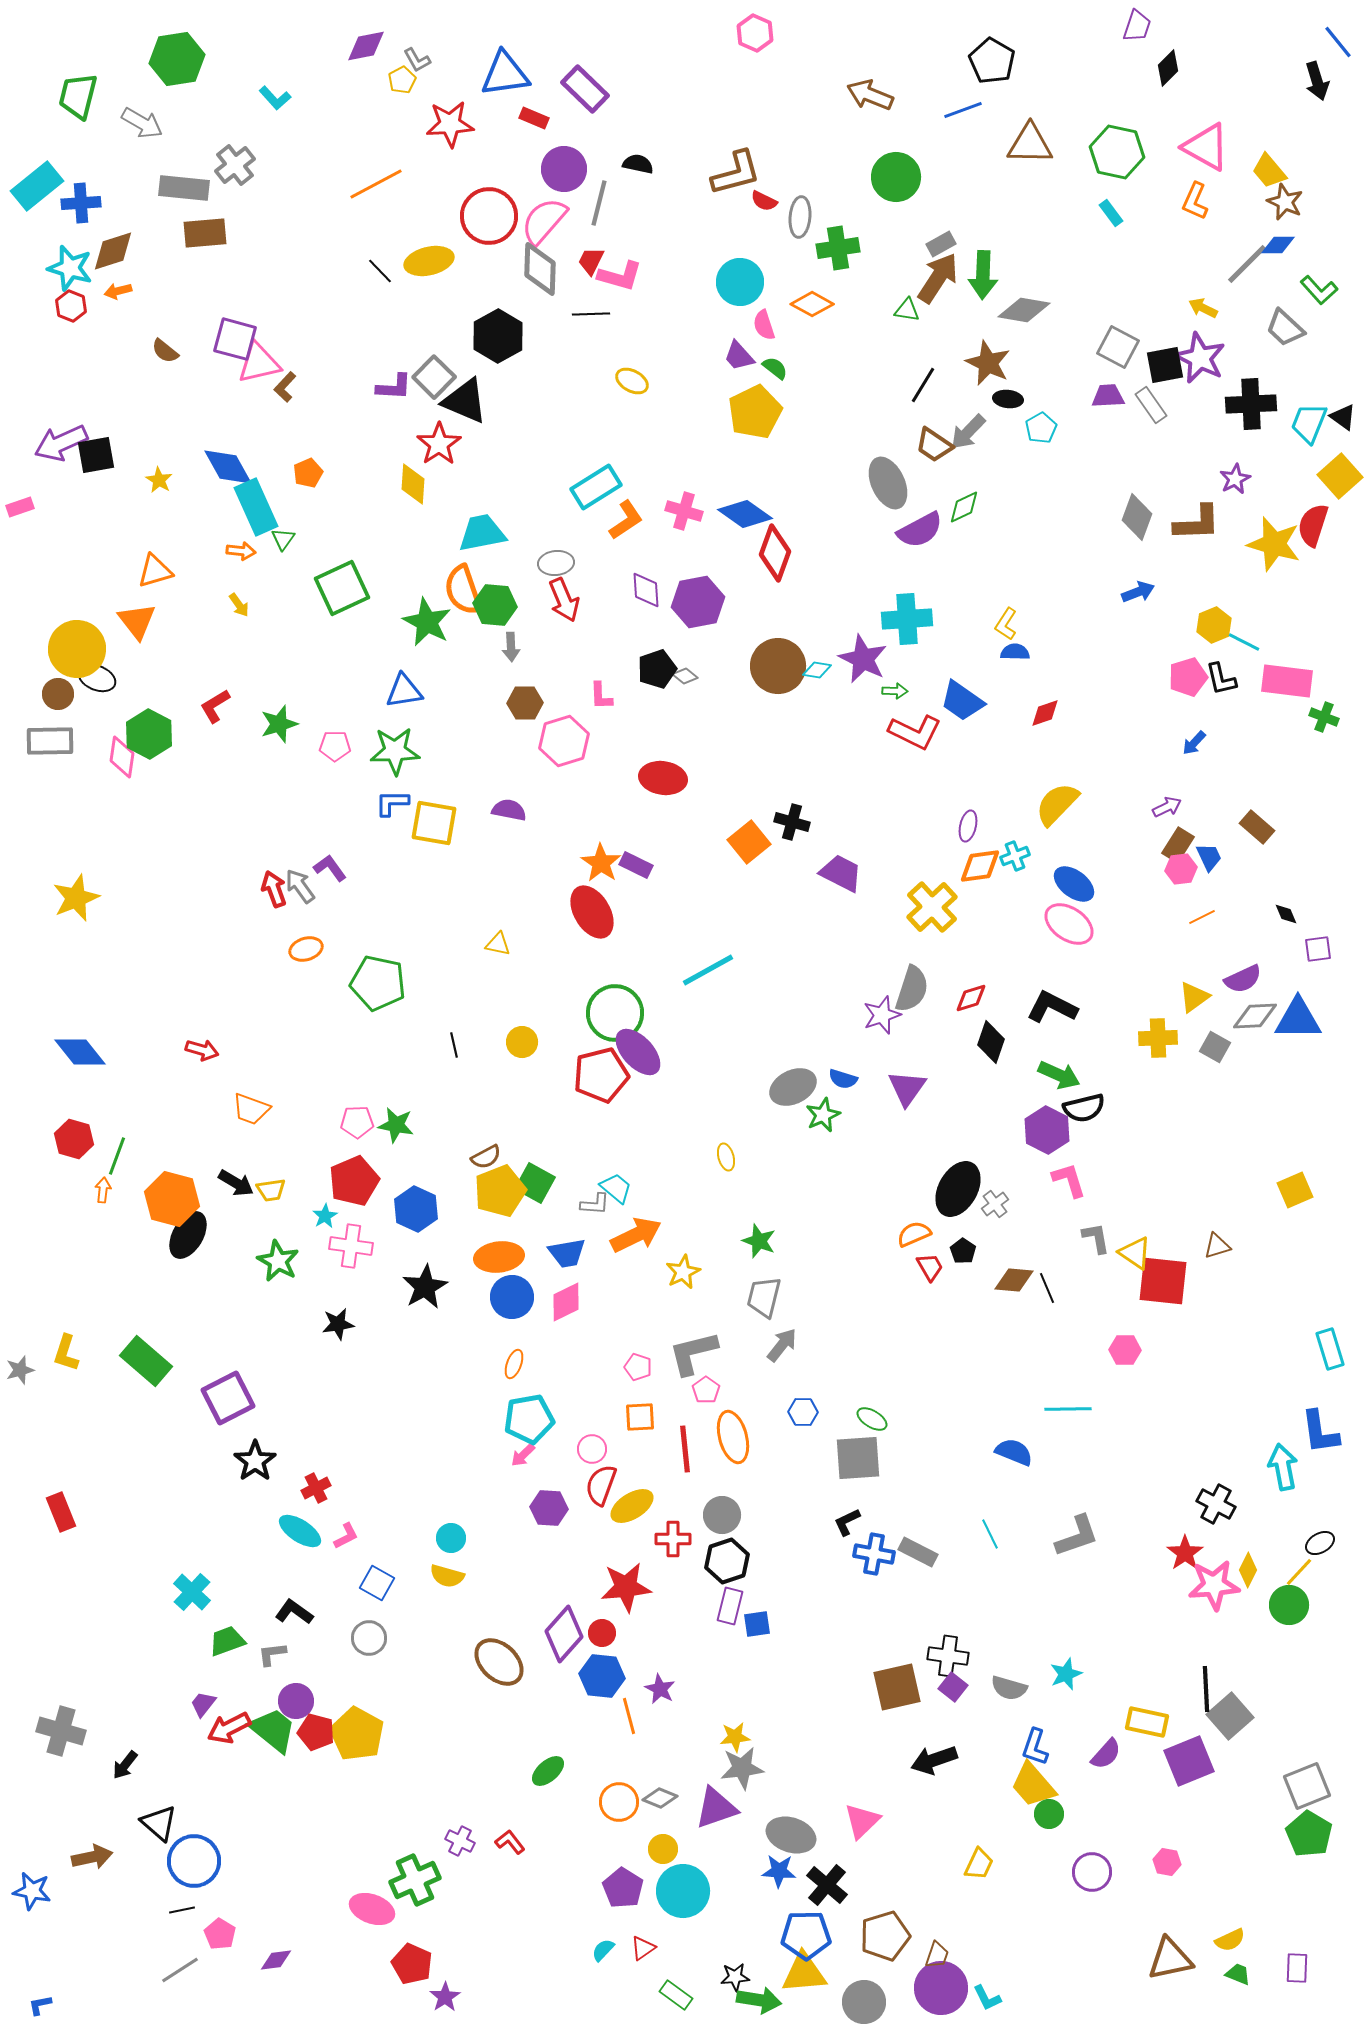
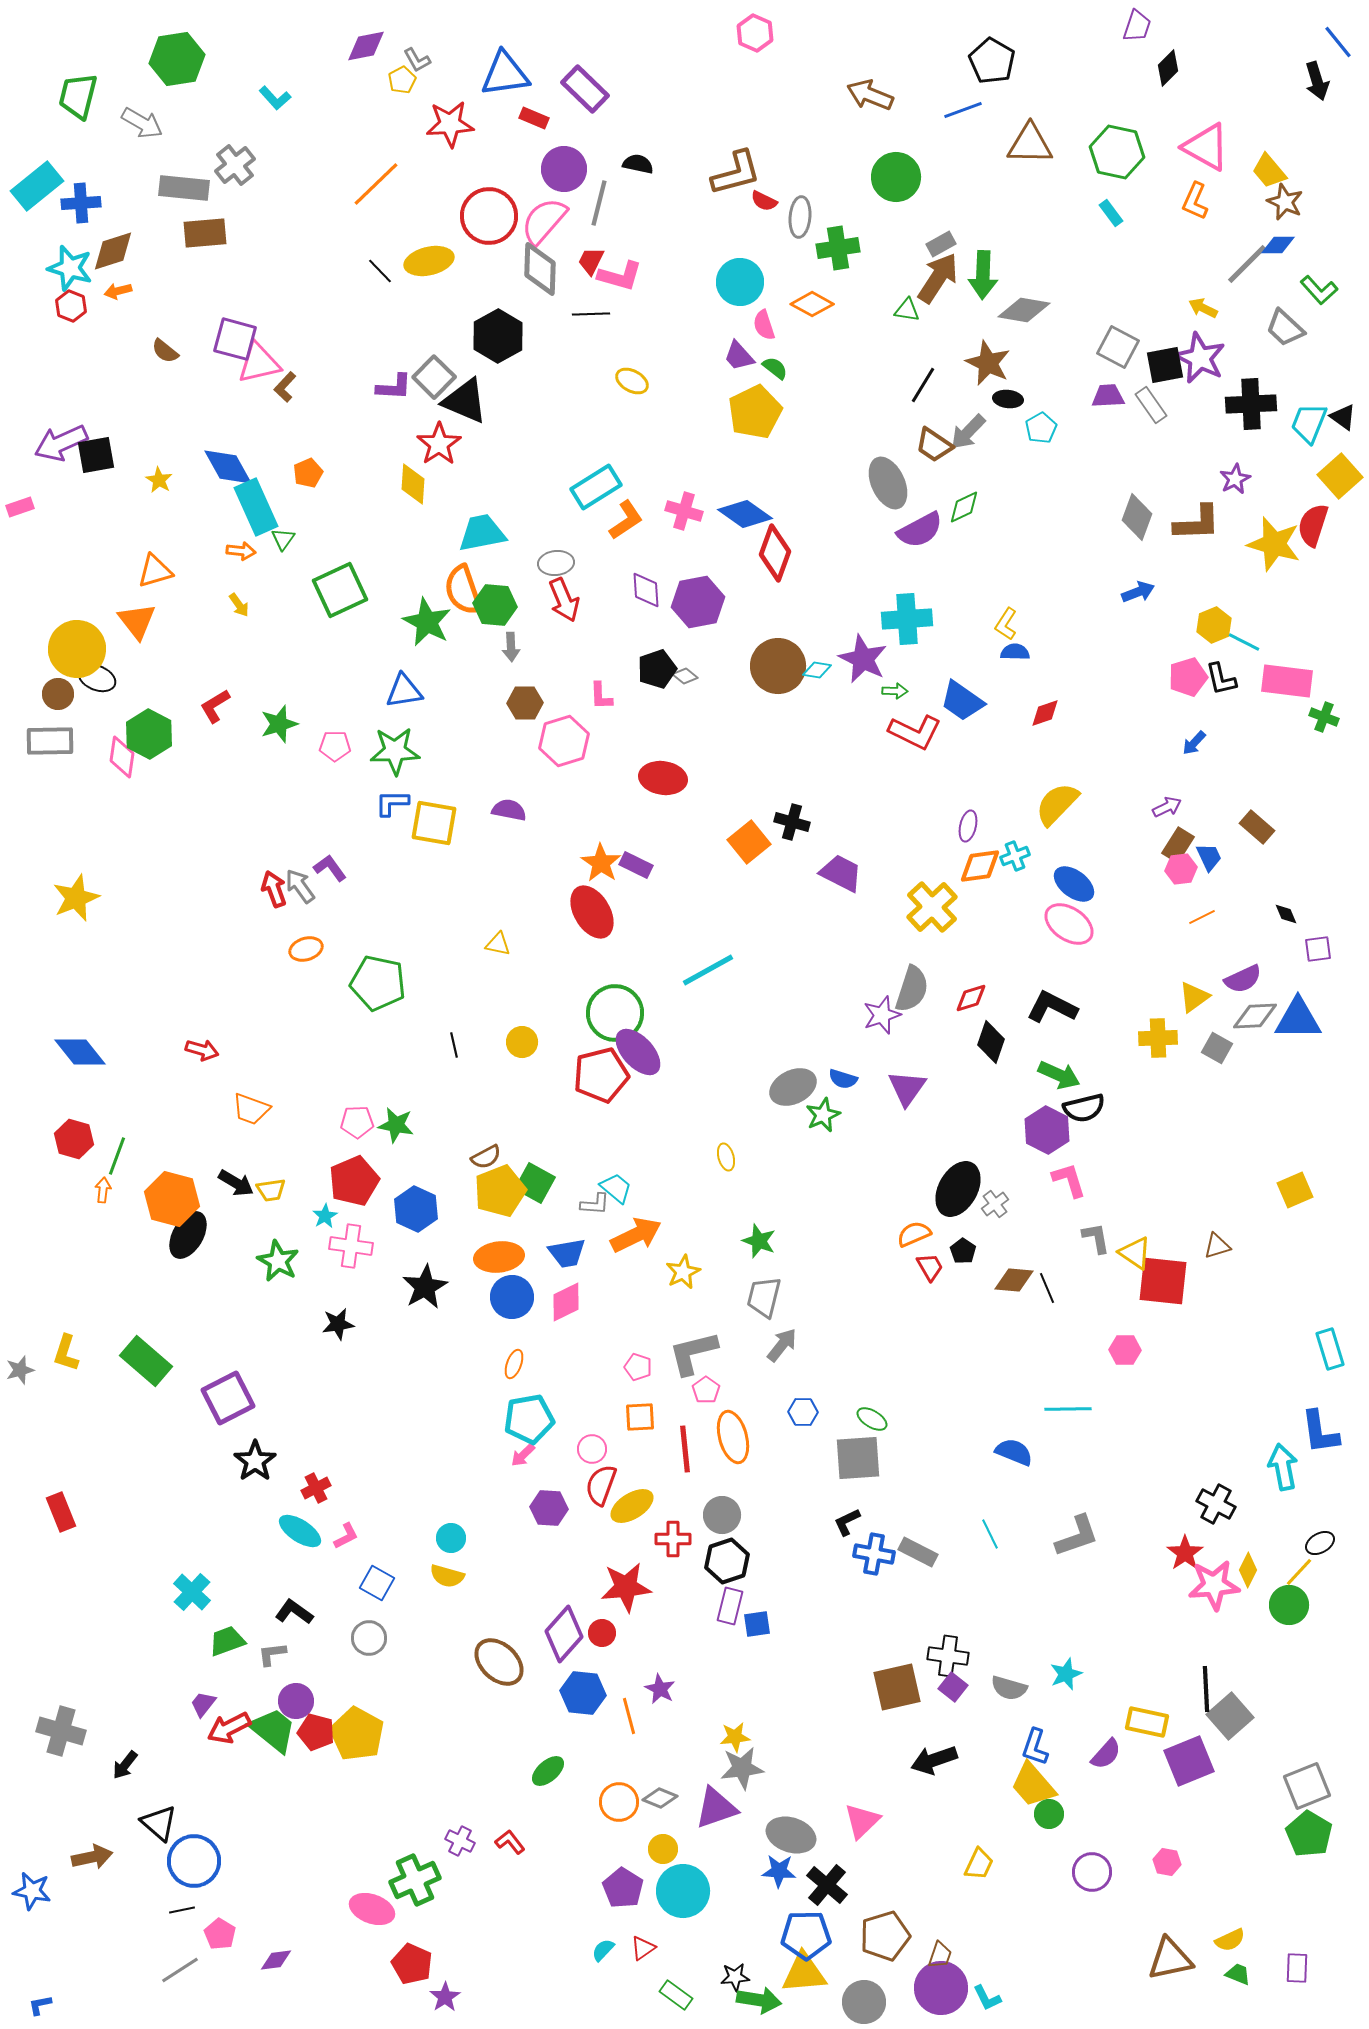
orange line at (376, 184): rotated 16 degrees counterclockwise
green square at (342, 588): moved 2 px left, 2 px down
gray square at (1215, 1047): moved 2 px right, 1 px down
blue hexagon at (602, 1676): moved 19 px left, 17 px down
brown trapezoid at (937, 1955): moved 3 px right
